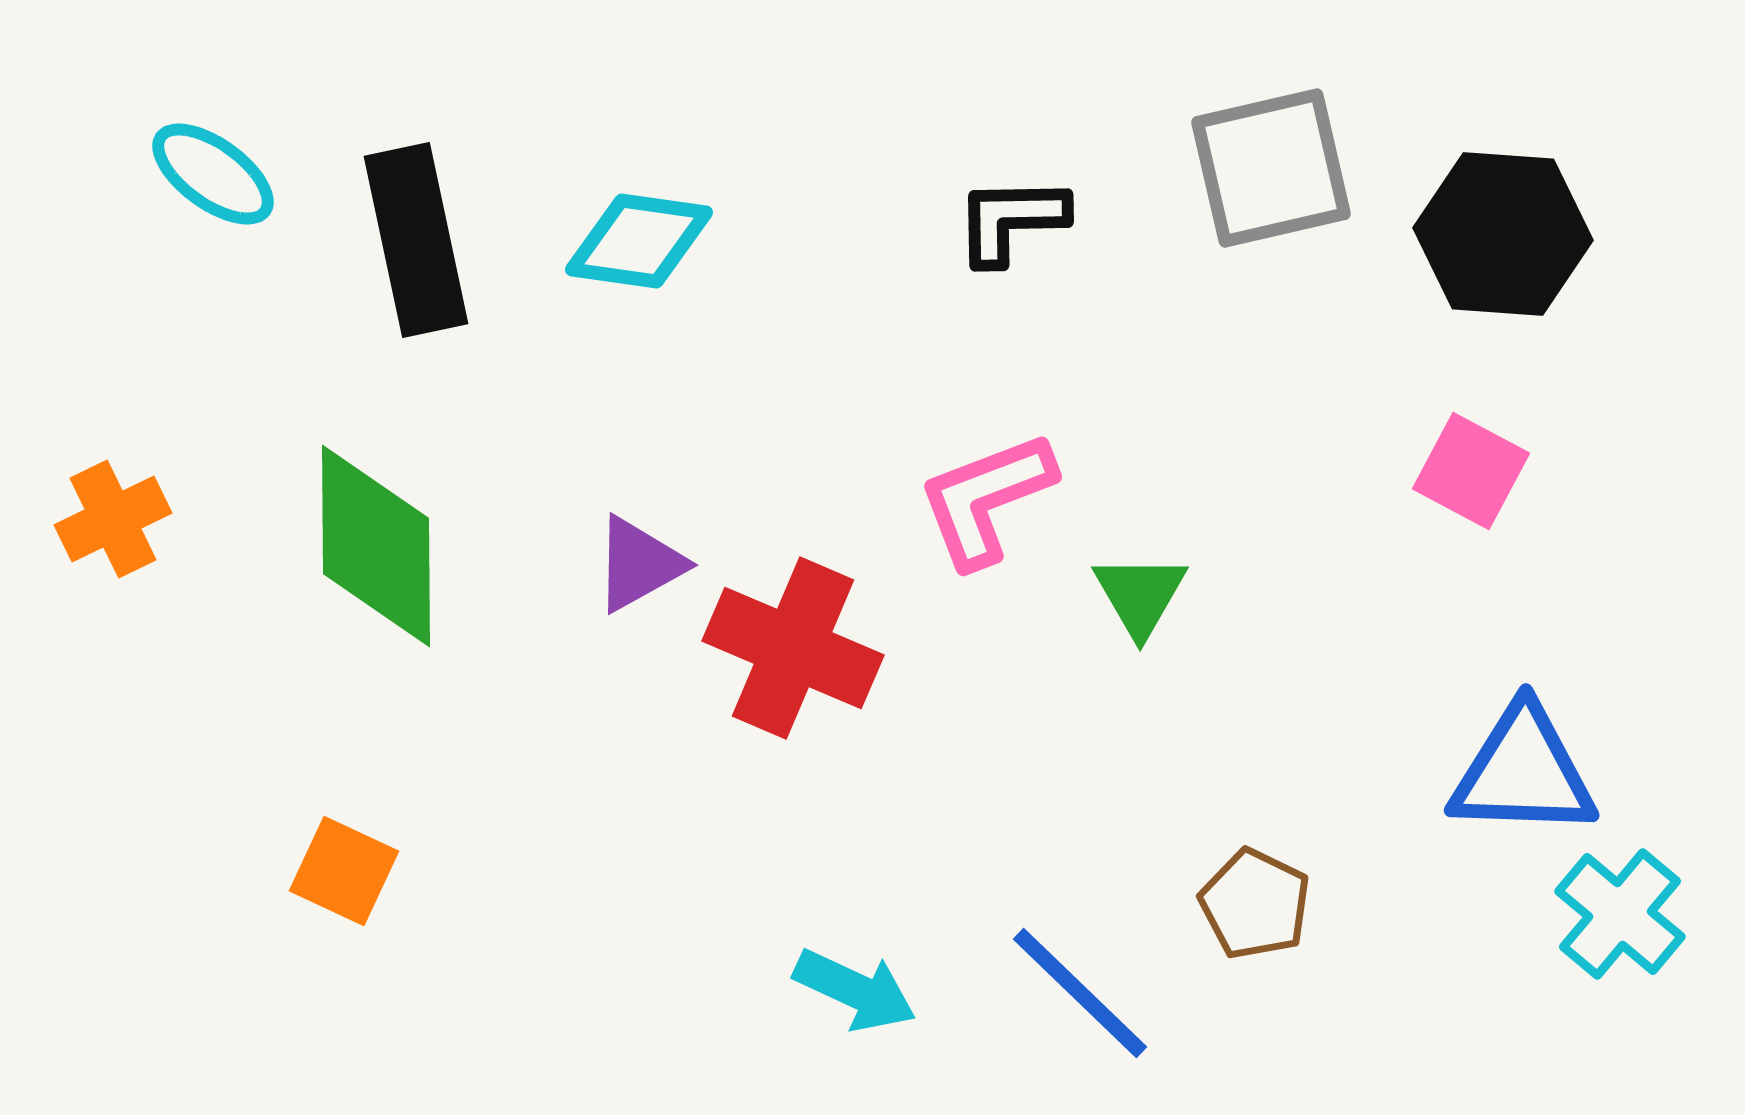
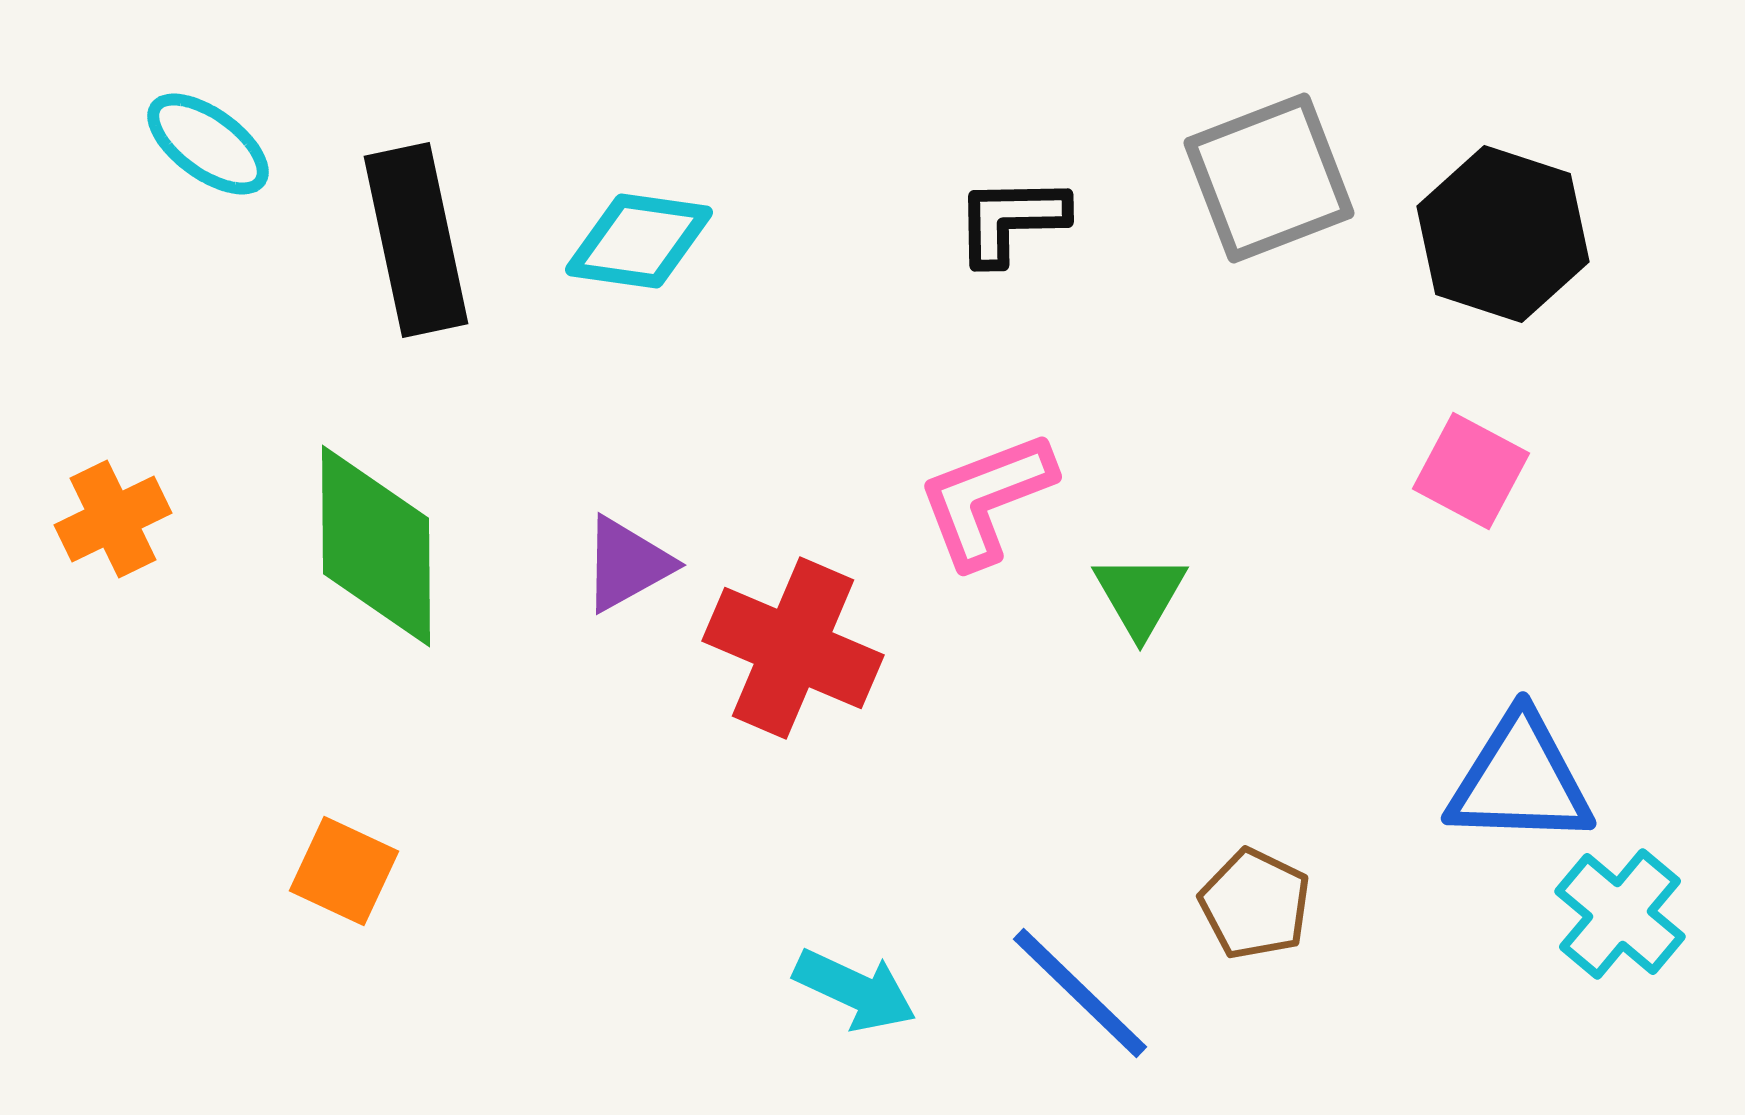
gray square: moved 2 px left, 10 px down; rotated 8 degrees counterclockwise
cyan ellipse: moved 5 px left, 30 px up
black hexagon: rotated 14 degrees clockwise
purple triangle: moved 12 px left
blue triangle: moved 3 px left, 8 px down
